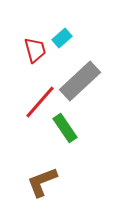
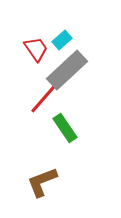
cyan rectangle: moved 2 px down
red trapezoid: moved 1 px right, 1 px up; rotated 20 degrees counterclockwise
gray rectangle: moved 13 px left, 11 px up
red line: moved 5 px right, 5 px up
